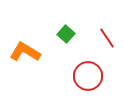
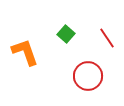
orange L-shape: rotated 40 degrees clockwise
